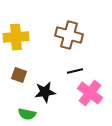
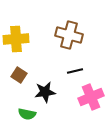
yellow cross: moved 2 px down
brown square: rotated 14 degrees clockwise
pink cross: moved 1 px right, 4 px down; rotated 30 degrees clockwise
